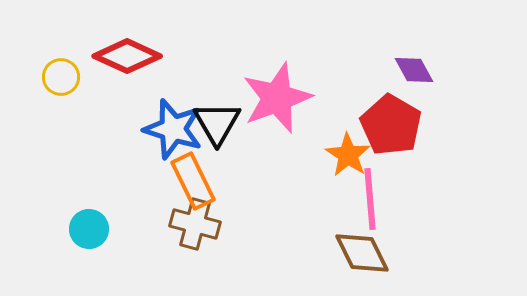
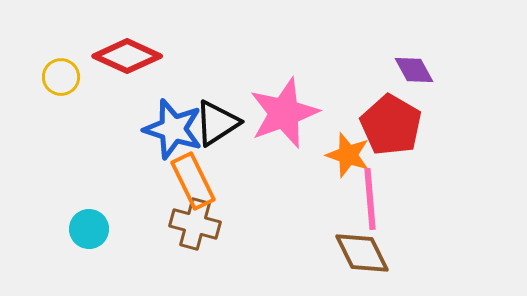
pink star: moved 7 px right, 15 px down
black triangle: rotated 27 degrees clockwise
orange star: rotated 15 degrees counterclockwise
